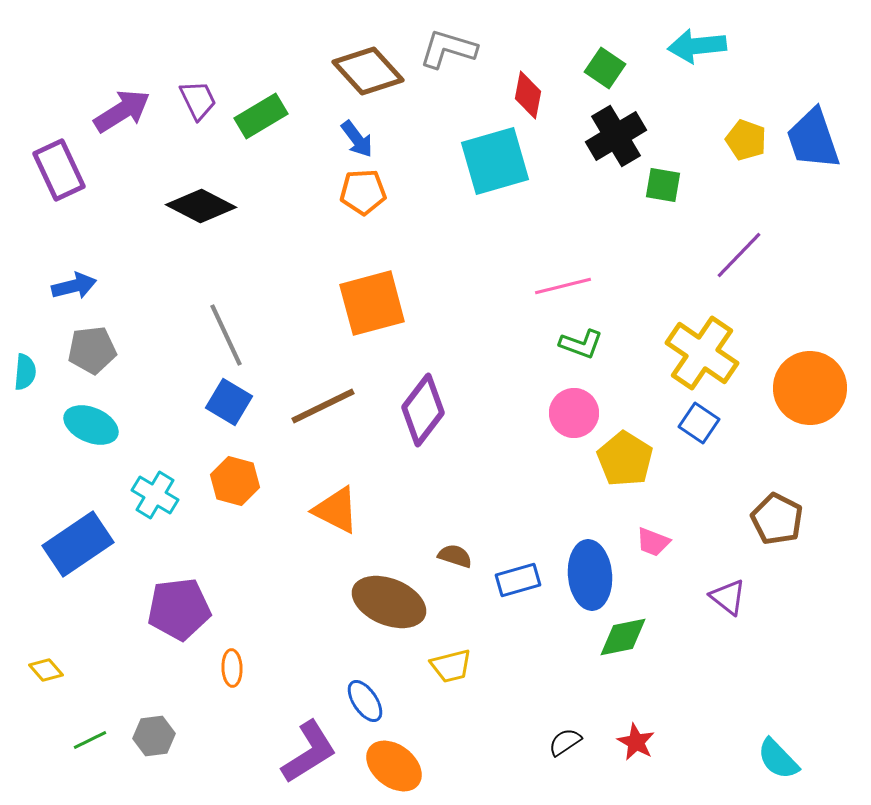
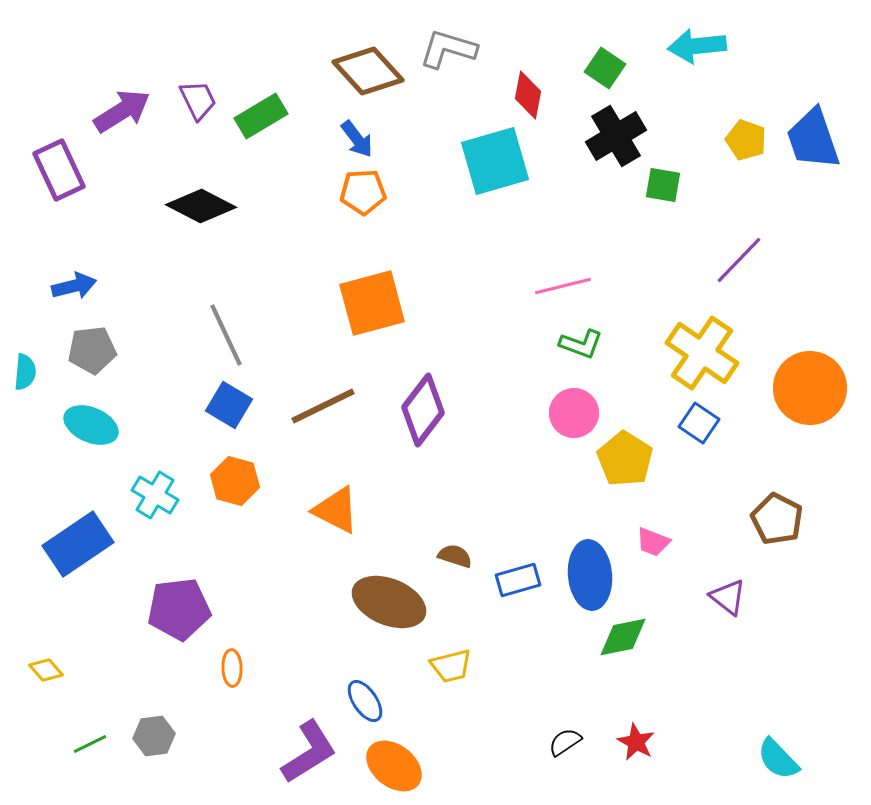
purple line at (739, 255): moved 5 px down
blue square at (229, 402): moved 3 px down
green line at (90, 740): moved 4 px down
